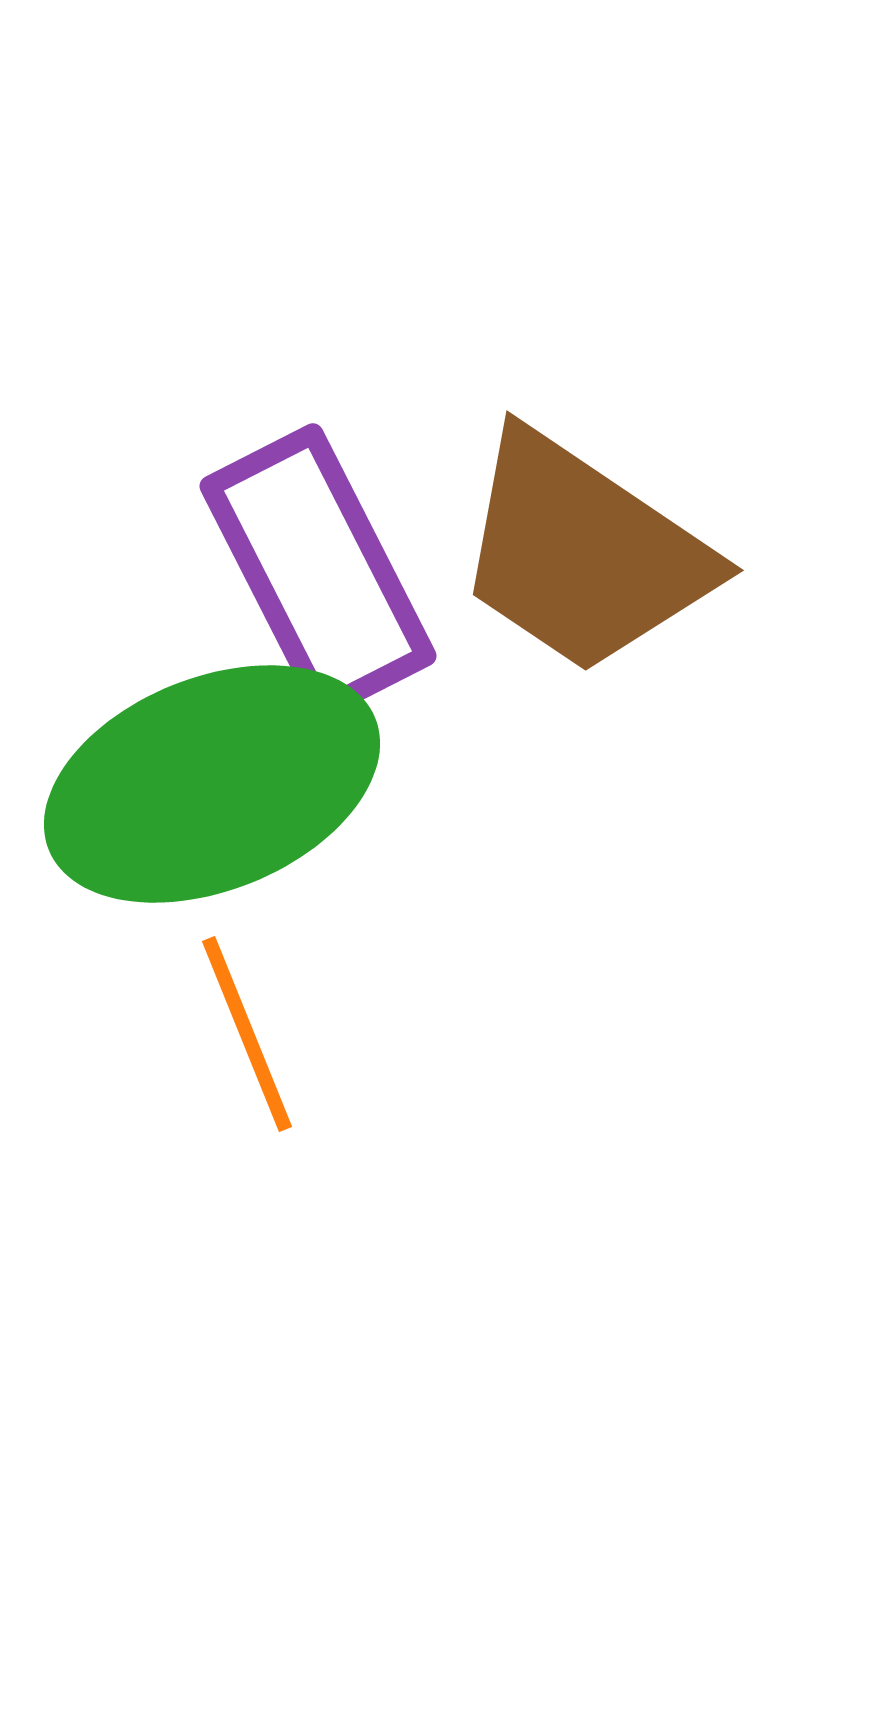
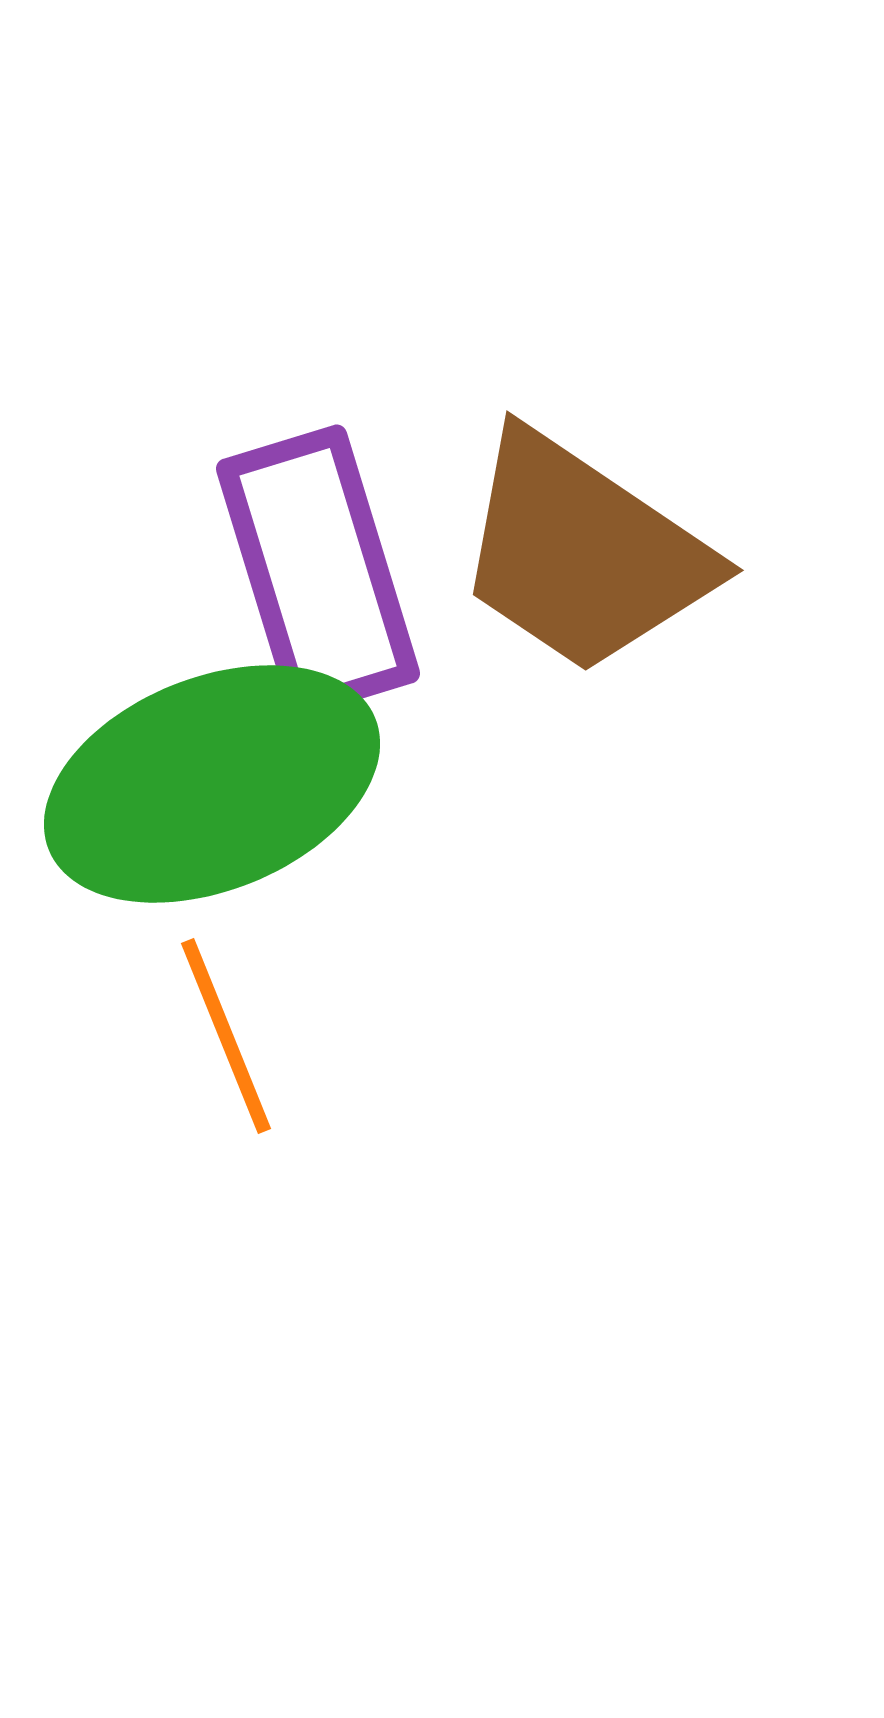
purple rectangle: rotated 10 degrees clockwise
orange line: moved 21 px left, 2 px down
